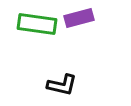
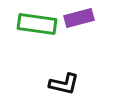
black L-shape: moved 2 px right, 1 px up
